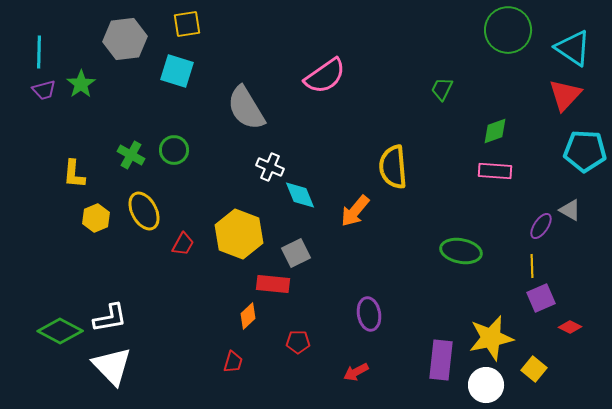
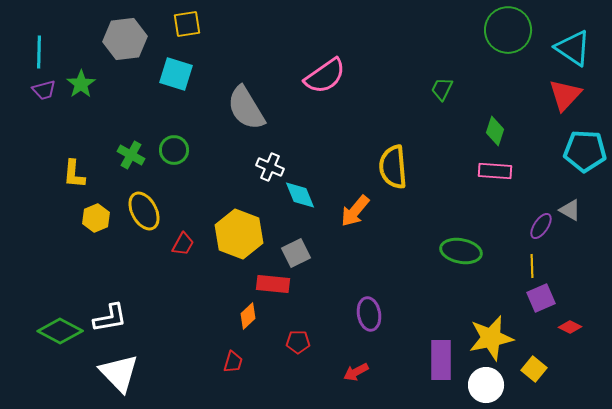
cyan square at (177, 71): moved 1 px left, 3 px down
green diamond at (495, 131): rotated 52 degrees counterclockwise
purple rectangle at (441, 360): rotated 6 degrees counterclockwise
white triangle at (112, 366): moved 7 px right, 7 px down
